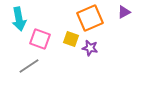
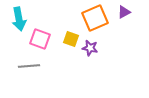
orange square: moved 5 px right
gray line: rotated 30 degrees clockwise
